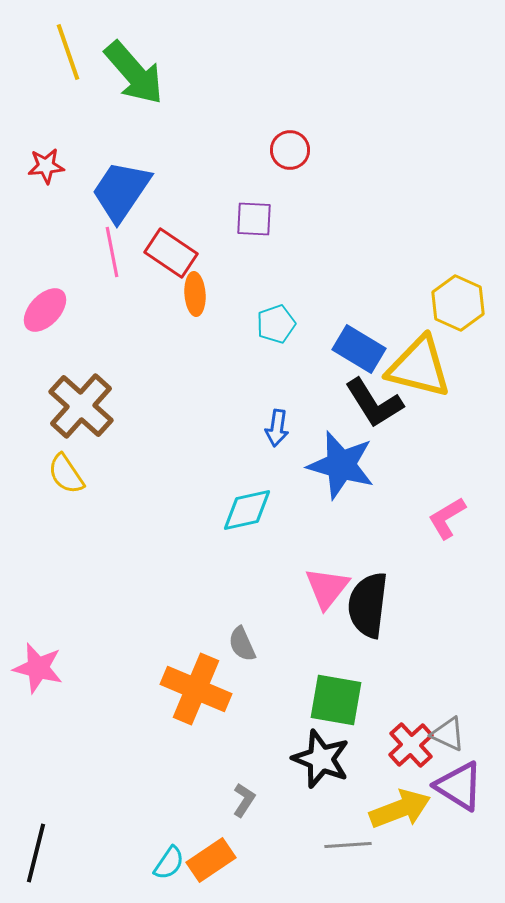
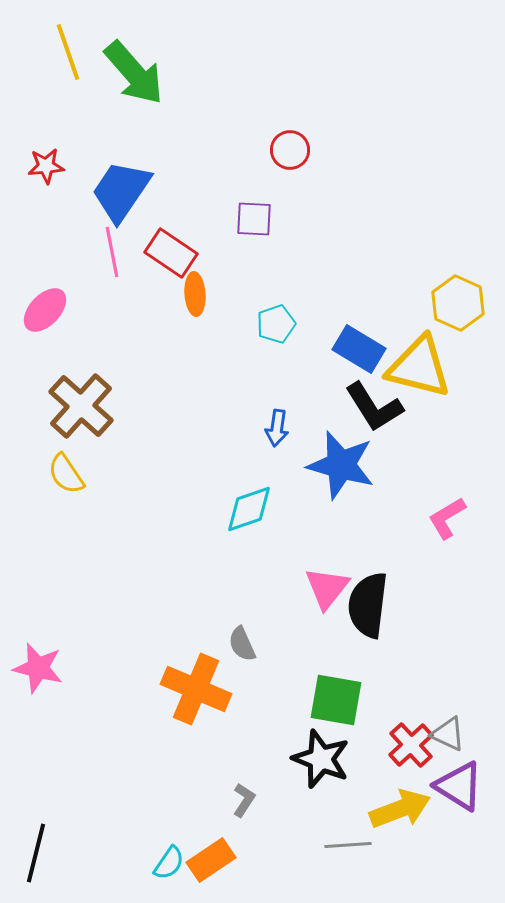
black L-shape: moved 4 px down
cyan diamond: moved 2 px right, 1 px up; rotated 6 degrees counterclockwise
